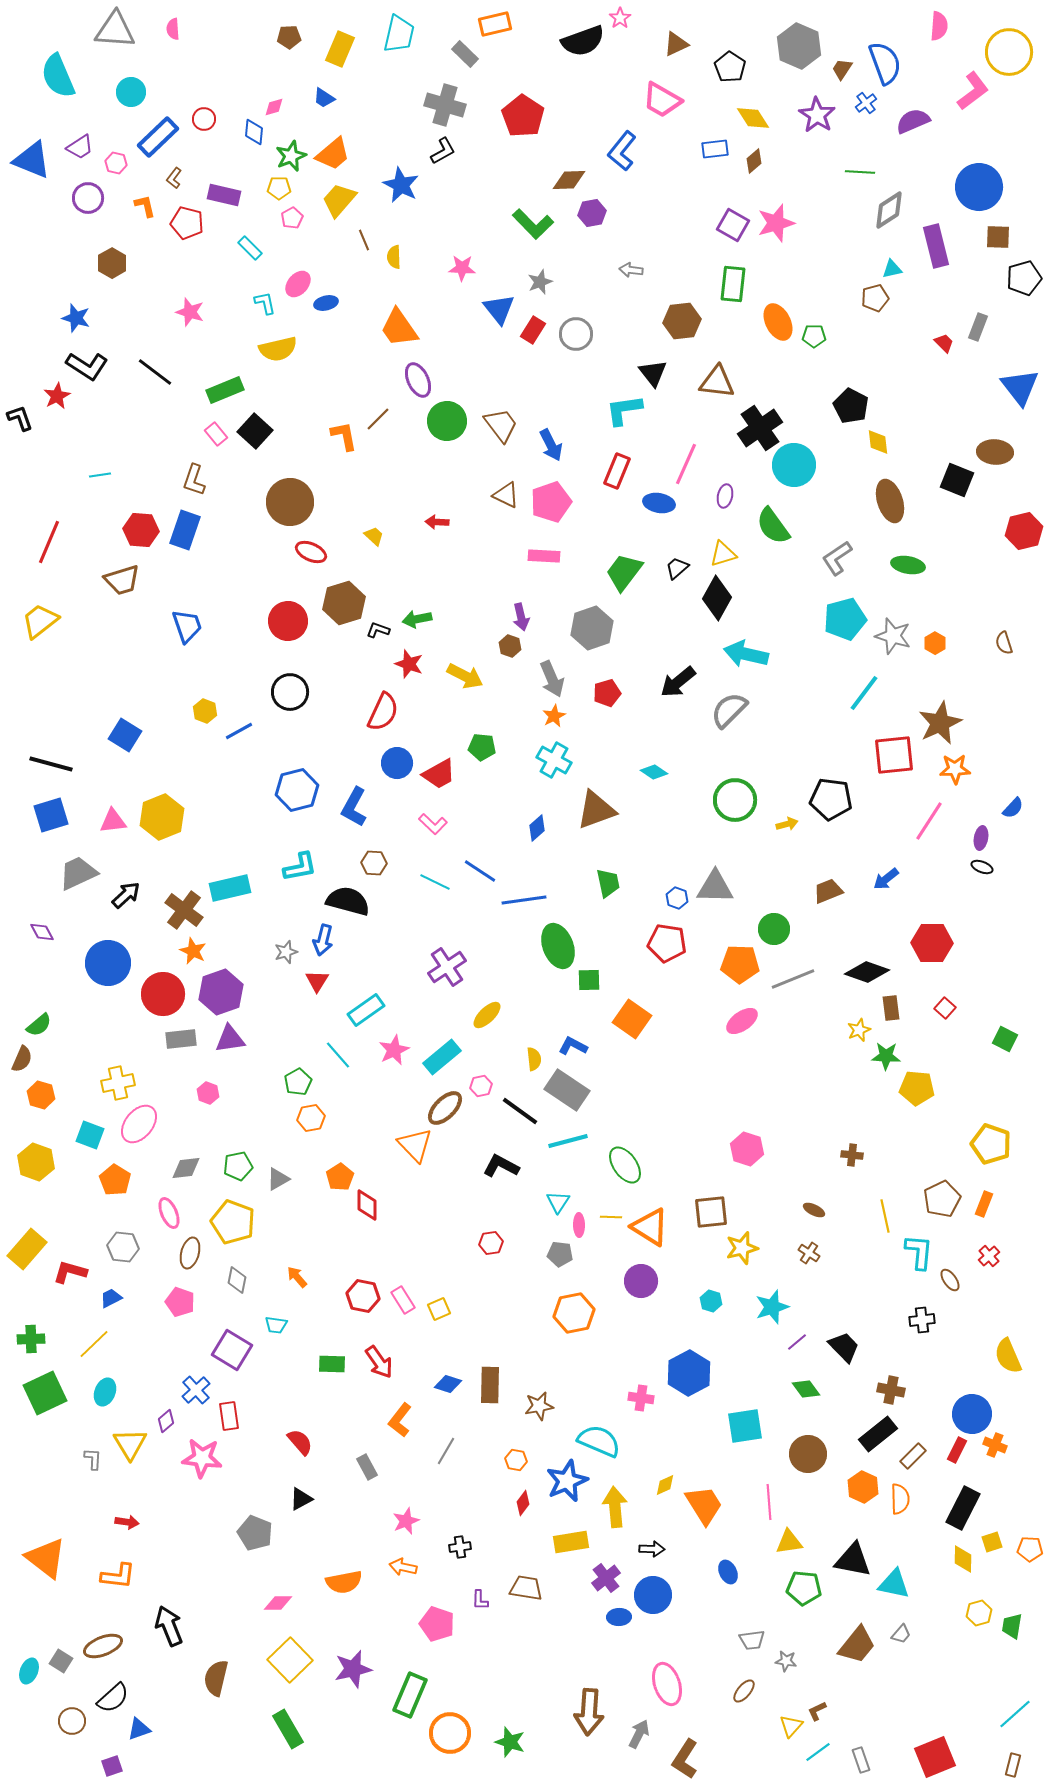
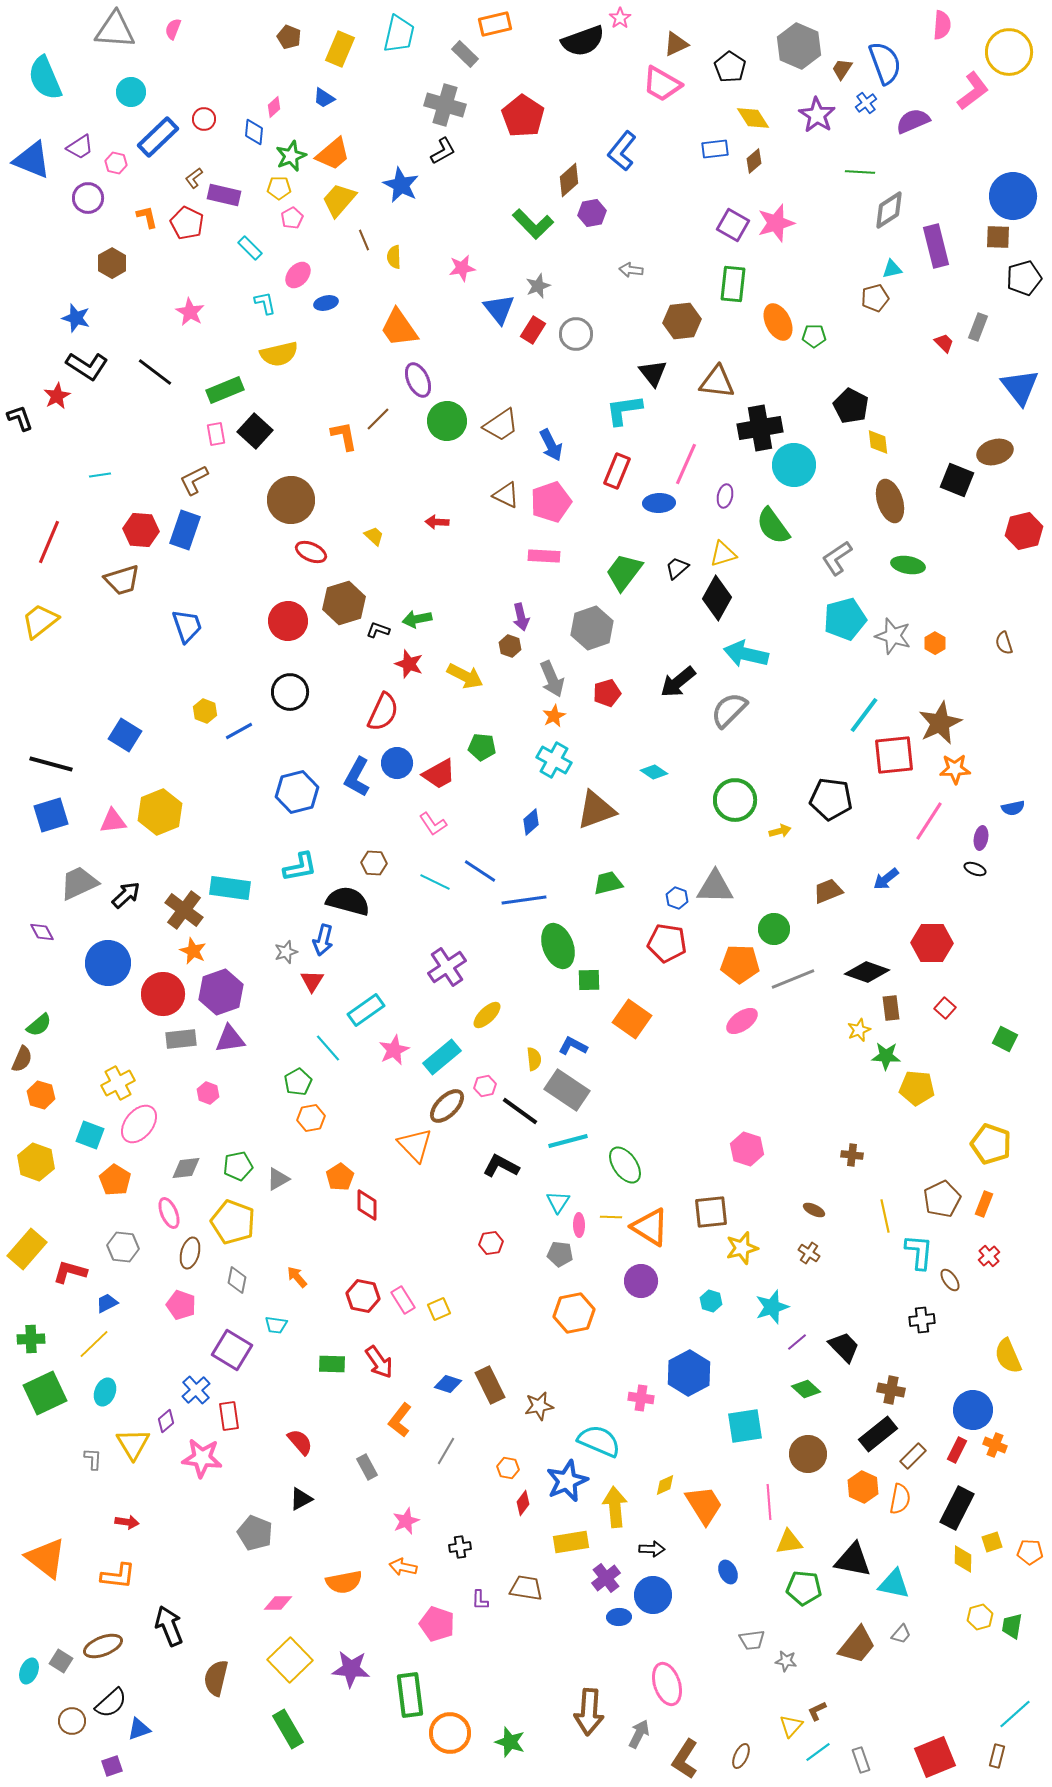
pink semicircle at (939, 26): moved 3 px right, 1 px up
pink semicircle at (173, 29): rotated 25 degrees clockwise
brown pentagon at (289, 37): rotated 25 degrees clockwise
cyan semicircle at (58, 76): moved 13 px left, 2 px down
pink trapezoid at (662, 100): moved 16 px up
pink diamond at (274, 107): rotated 25 degrees counterclockwise
brown L-shape at (174, 178): moved 20 px right; rotated 15 degrees clockwise
brown diamond at (569, 180): rotated 40 degrees counterclockwise
blue circle at (979, 187): moved 34 px right, 9 px down
orange L-shape at (145, 206): moved 2 px right, 11 px down
red pentagon at (187, 223): rotated 12 degrees clockwise
pink star at (462, 268): rotated 12 degrees counterclockwise
gray star at (540, 282): moved 2 px left, 4 px down
pink ellipse at (298, 284): moved 9 px up
pink star at (190, 312): rotated 12 degrees clockwise
yellow semicircle at (278, 349): moved 1 px right, 5 px down
brown trapezoid at (501, 425): rotated 93 degrees clockwise
black cross at (760, 428): rotated 24 degrees clockwise
pink rectangle at (216, 434): rotated 30 degrees clockwise
brown ellipse at (995, 452): rotated 20 degrees counterclockwise
brown L-shape at (194, 480): rotated 44 degrees clockwise
brown circle at (290, 502): moved 1 px right, 2 px up
blue ellipse at (659, 503): rotated 12 degrees counterclockwise
cyan line at (864, 693): moved 22 px down
blue hexagon at (297, 790): moved 2 px down
blue L-shape at (354, 807): moved 3 px right, 30 px up
blue semicircle at (1013, 808): rotated 35 degrees clockwise
yellow hexagon at (162, 817): moved 2 px left, 5 px up
pink L-shape at (433, 824): rotated 12 degrees clockwise
yellow arrow at (787, 824): moved 7 px left, 7 px down
blue diamond at (537, 828): moved 6 px left, 6 px up
black ellipse at (982, 867): moved 7 px left, 2 px down
gray trapezoid at (78, 873): moved 1 px right, 10 px down
green trapezoid at (608, 883): rotated 92 degrees counterclockwise
cyan rectangle at (230, 888): rotated 21 degrees clockwise
red triangle at (317, 981): moved 5 px left
cyan line at (338, 1055): moved 10 px left, 7 px up
yellow cross at (118, 1083): rotated 16 degrees counterclockwise
pink hexagon at (481, 1086): moved 4 px right
brown ellipse at (445, 1108): moved 2 px right, 2 px up
blue trapezoid at (111, 1298): moved 4 px left, 5 px down
pink pentagon at (180, 1302): moved 1 px right, 3 px down
brown rectangle at (490, 1385): rotated 27 degrees counterclockwise
green diamond at (806, 1389): rotated 12 degrees counterclockwise
blue circle at (972, 1414): moved 1 px right, 4 px up
yellow triangle at (130, 1444): moved 3 px right
orange hexagon at (516, 1460): moved 8 px left, 8 px down
orange semicircle at (900, 1499): rotated 12 degrees clockwise
black rectangle at (963, 1508): moved 6 px left
orange pentagon at (1030, 1549): moved 3 px down
yellow hexagon at (979, 1613): moved 1 px right, 4 px down
purple star at (353, 1669): moved 2 px left; rotated 18 degrees clockwise
brown ellipse at (744, 1691): moved 3 px left, 65 px down; rotated 15 degrees counterclockwise
green rectangle at (410, 1695): rotated 30 degrees counterclockwise
black semicircle at (113, 1698): moved 2 px left, 5 px down
brown rectangle at (1013, 1765): moved 16 px left, 9 px up
